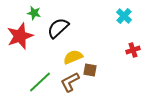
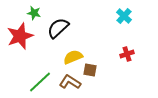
red cross: moved 6 px left, 4 px down
brown L-shape: rotated 60 degrees clockwise
